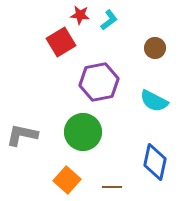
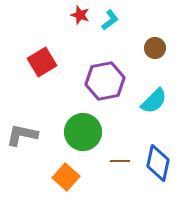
red star: rotated 12 degrees clockwise
cyan L-shape: moved 1 px right
red square: moved 19 px left, 20 px down
purple hexagon: moved 6 px right, 1 px up
cyan semicircle: rotated 72 degrees counterclockwise
blue diamond: moved 3 px right, 1 px down
orange square: moved 1 px left, 3 px up
brown line: moved 8 px right, 26 px up
